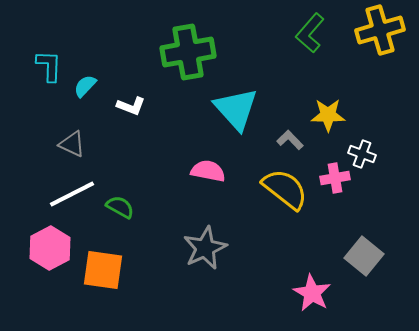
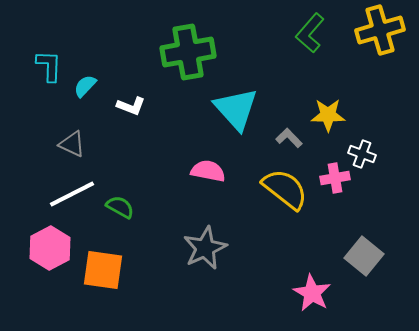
gray L-shape: moved 1 px left, 2 px up
